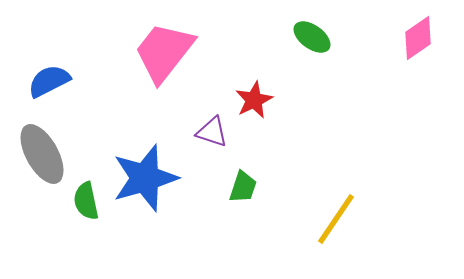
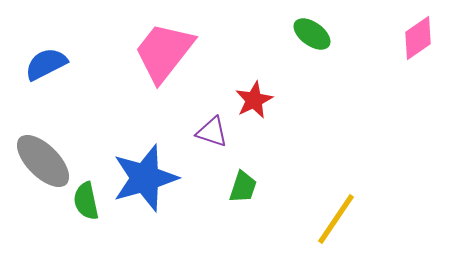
green ellipse: moved 3 px up
blue semicircle: moved 3 px left, 17 px up
gray ellipse: moved 1 px right, 7 px down; rotated 16 degrees counterclockwise
